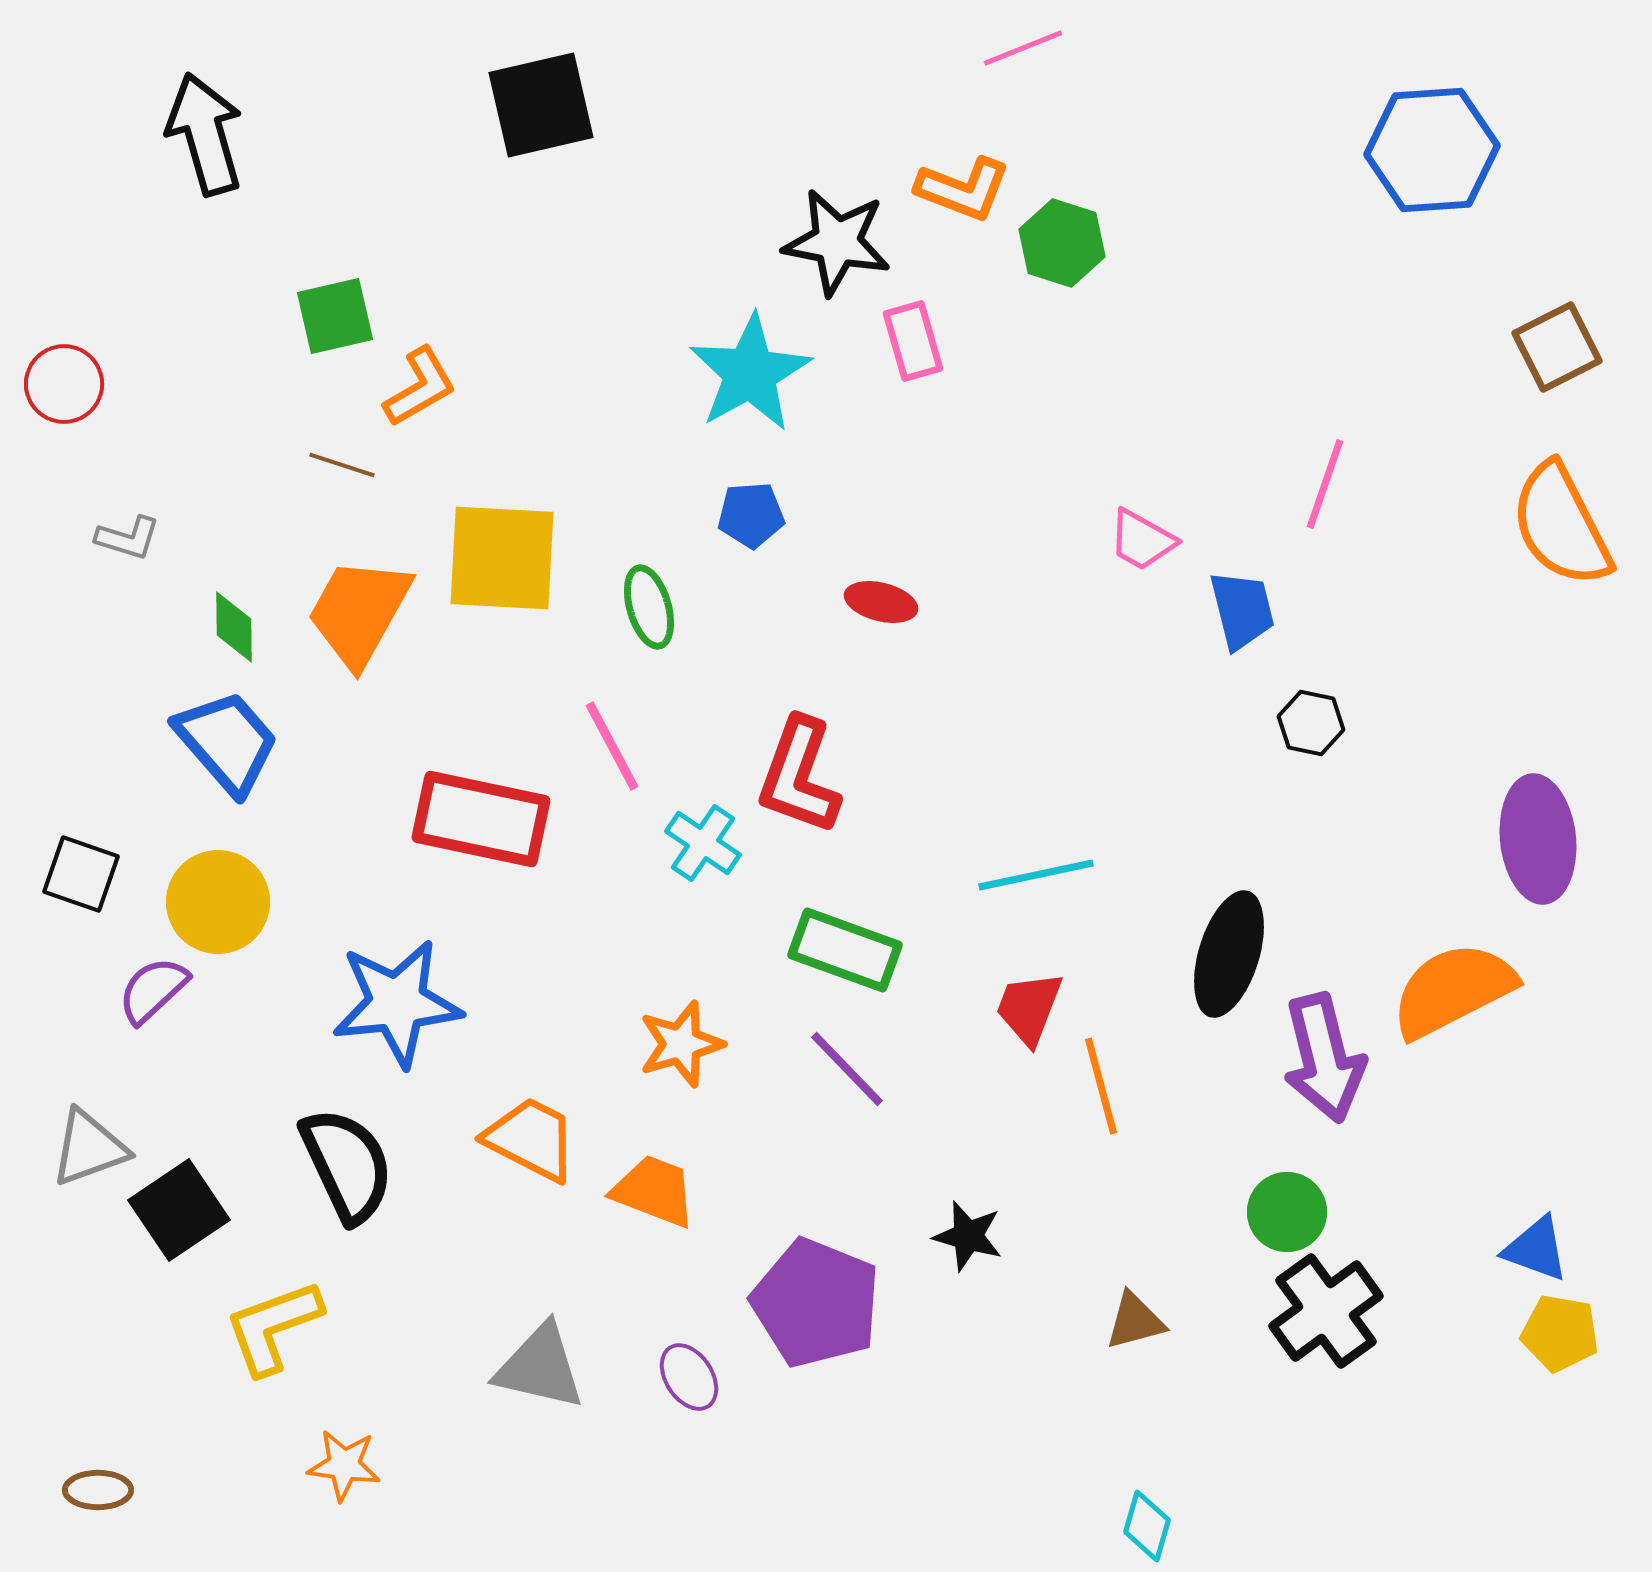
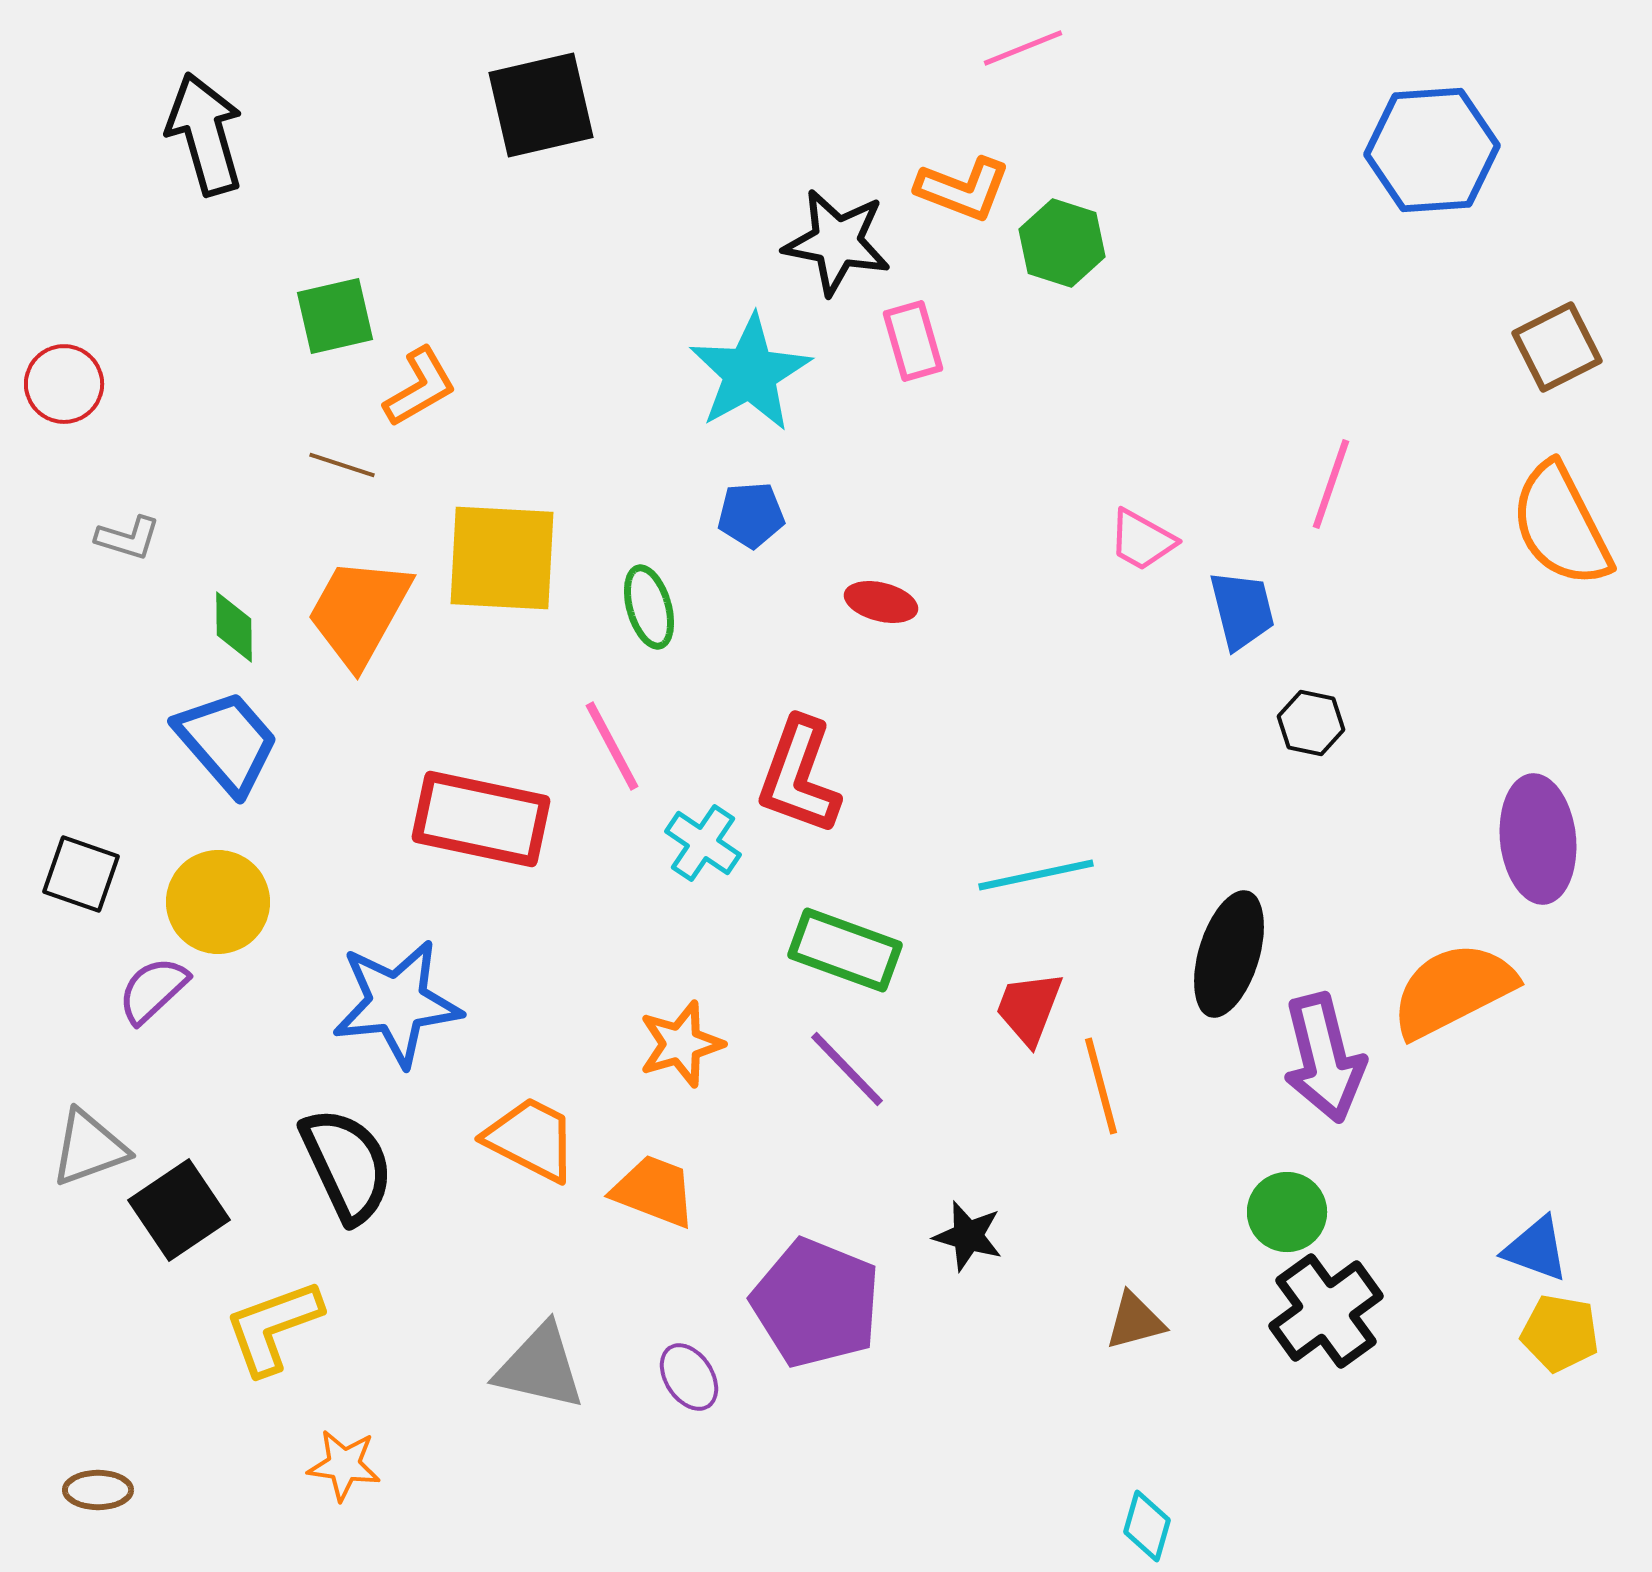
pink line at (1325, 484): moved 6 px right
